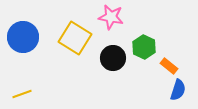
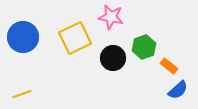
yellow square: rotated 32 degrees clockwise
green hexagon: rotated 15 degrees clockwise
blue semicircle: rotated 30 degrees clockwise
